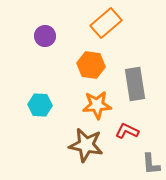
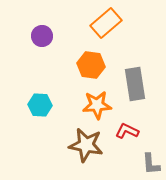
purple circle: moved 3 px left
